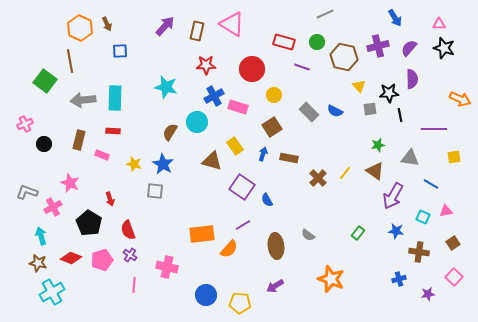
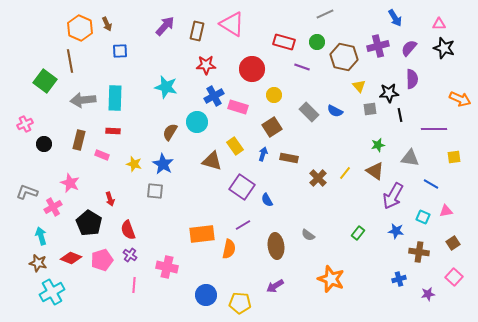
orange semicircle at (229, 249): rotated 30 degrees counterclockwise
